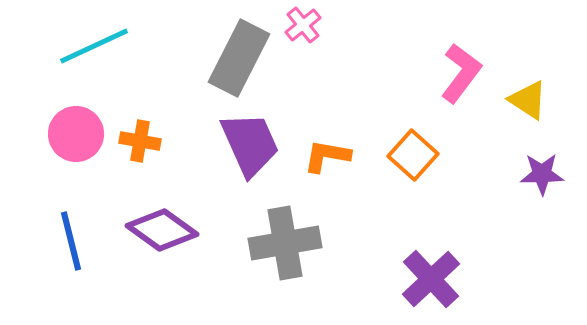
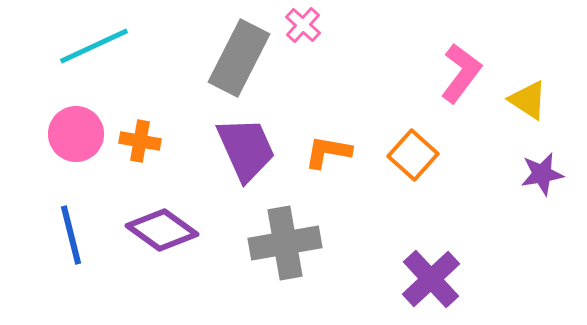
pink cross: rotated 9 degrees counterclockwise
purple trapezoid: moved 4 px left, 5 px down
orange L-shape: moved 1 px right, 4 px up
purple star: rotated 9 degrees counterclockwise
blue line: moved 6 px up
